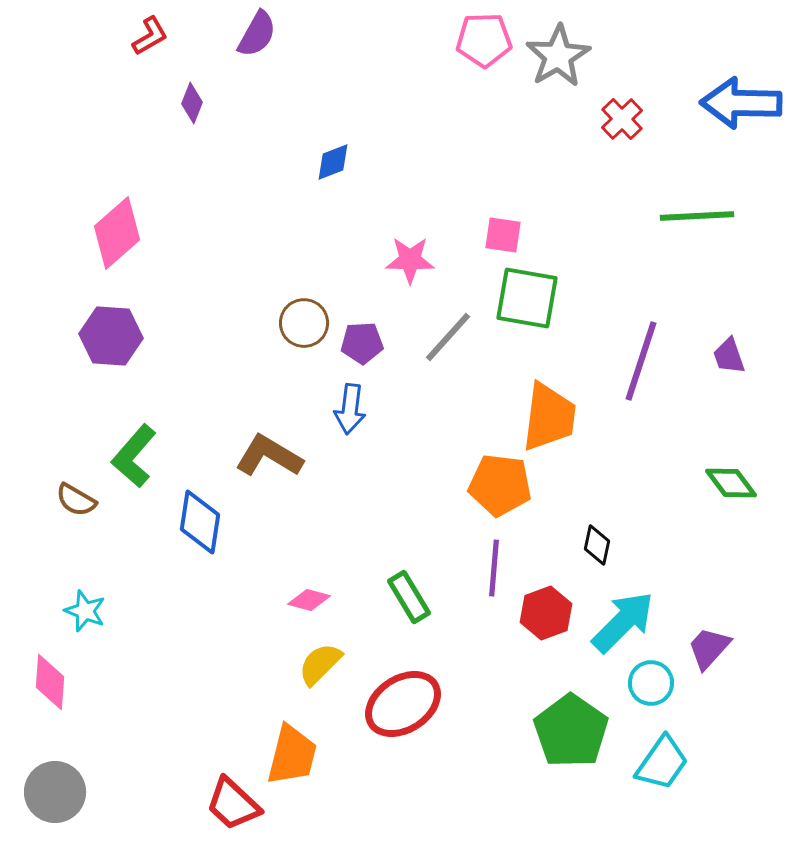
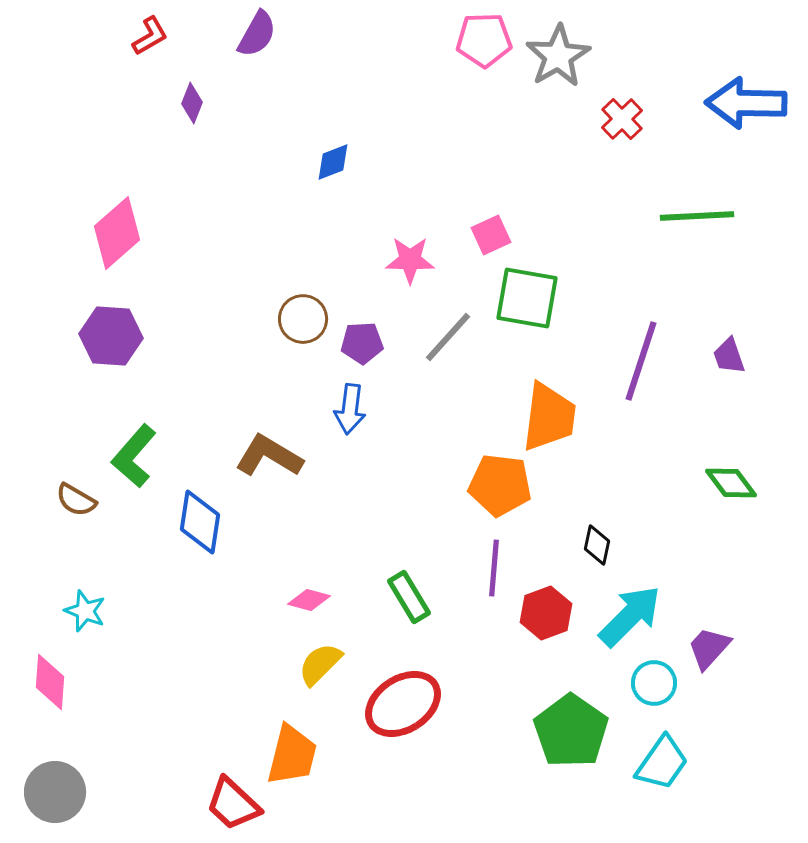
blue arrow at (741, 103): moved 5 px right
pink square at (503, 235): moved 12 px left; rotated 33 degrees counterclockwise
brown circle at (304, 323): moved 1 px left, 4 px up
cyan arrow at (623, 622): moved 7 px right, 6 px up
cyan circle at (651, 683): moved 3 px right
